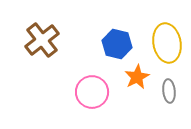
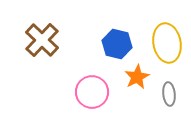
brown cross: rotated 8 degrees counterclockwise
gray ellipse: moved 3 px down
